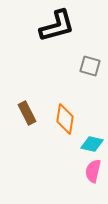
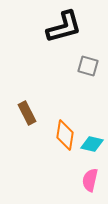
black L-shape: moved 7 px right, 1 px down
gray square: moved 2 px left
orange diamond: moved 16 px down
pink semicircle: moved 3 px left, 9 px down
